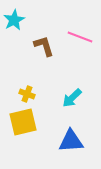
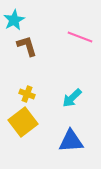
brown L-shape: moved 17 px left
yellow square: rotated 24 degrees counterclockwise
